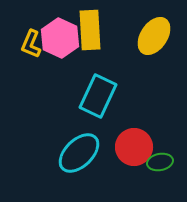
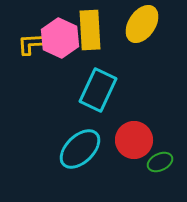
yellow ellipse: moved 12 px left, 12 px up
yellow L-shape: rotated 64 degrees clockwise
cyan rectangle: moved 6 px up
red circle: moved 7 px up
cyan ellipse: moved 1 px right, 4 px up
green ellipse: rotated 15 degrees counterclockwise
